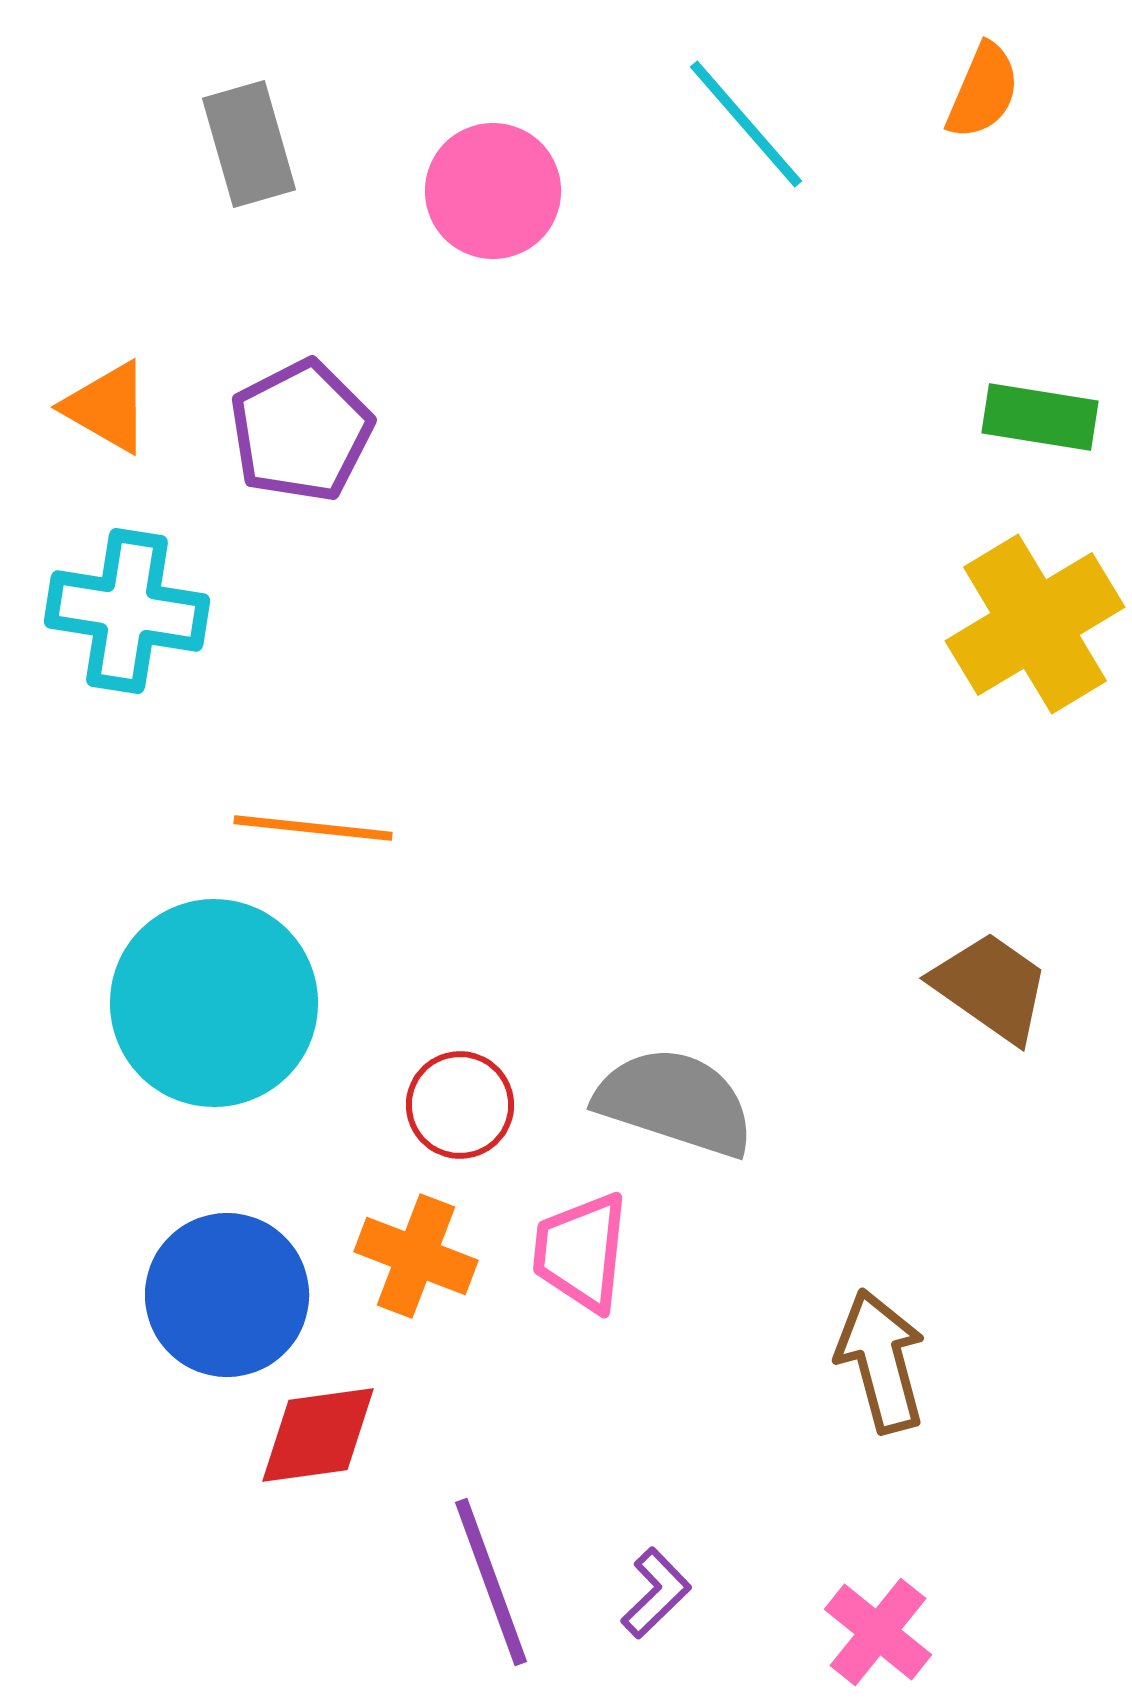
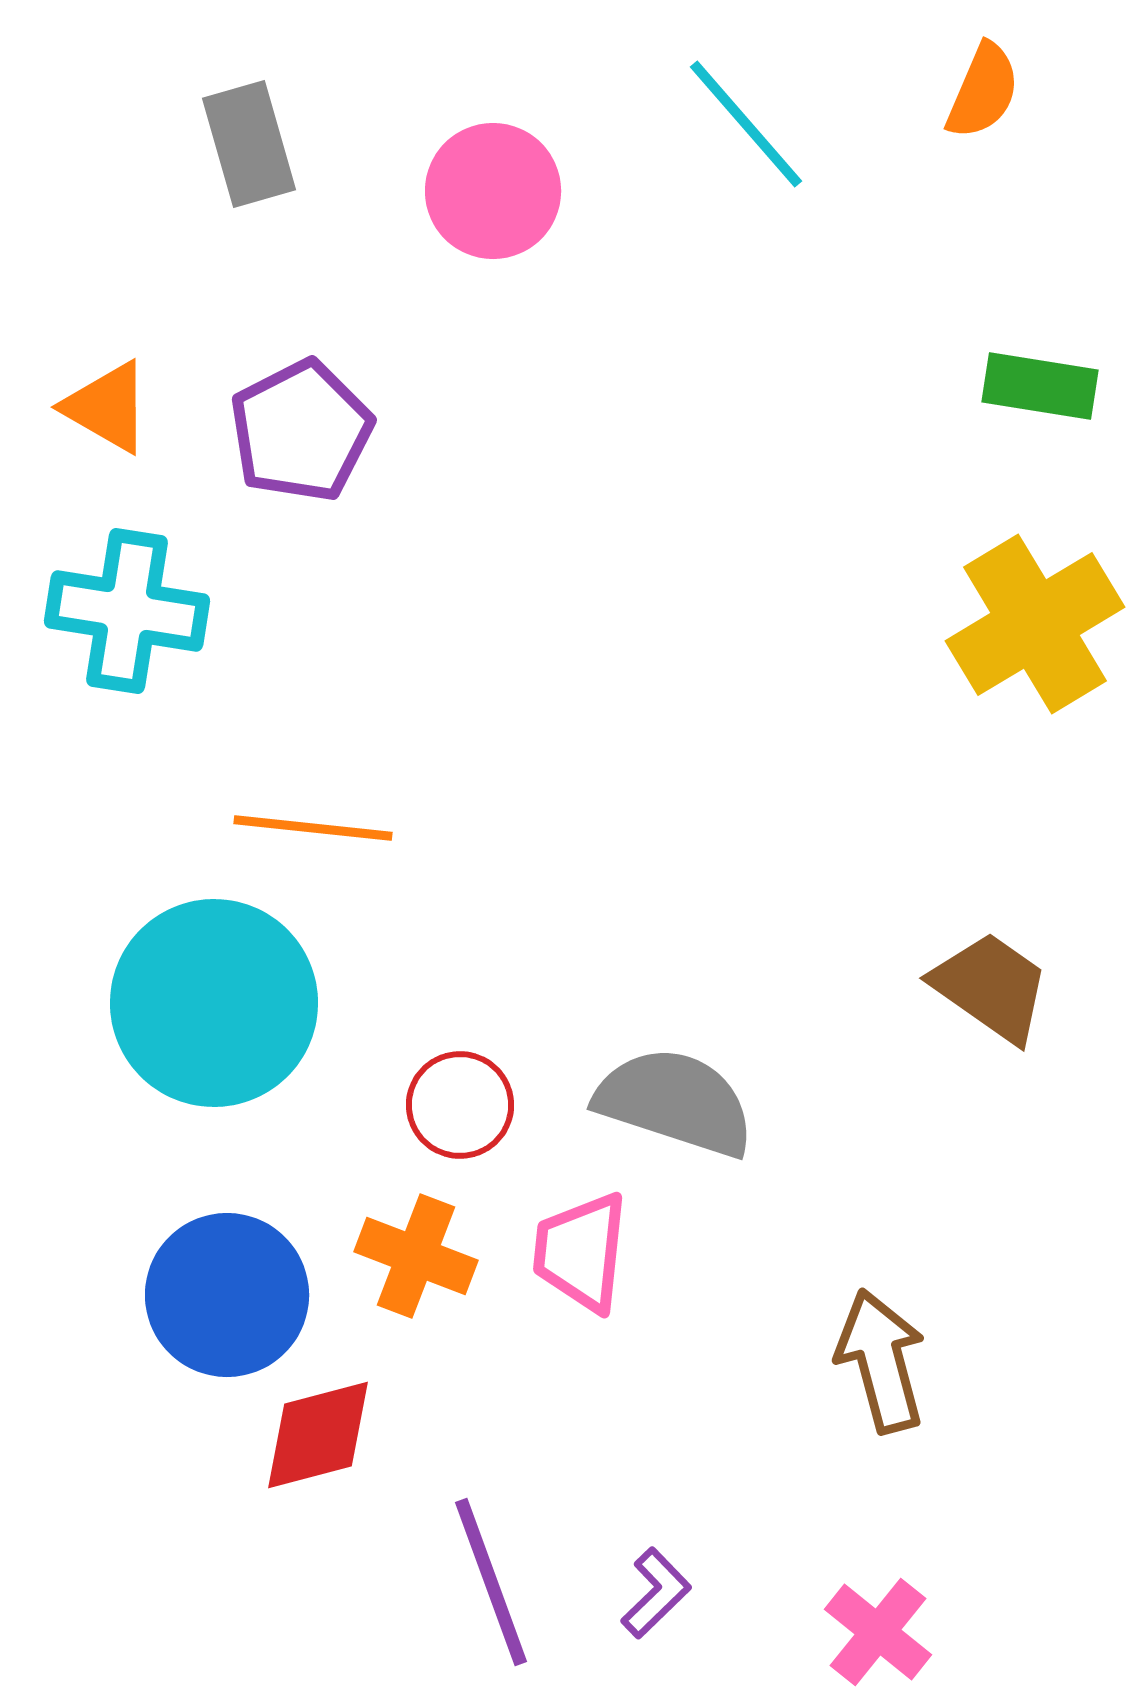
green rectangle: moved 31 px up
red diamond: rotated 7 degrees counterclockwise
